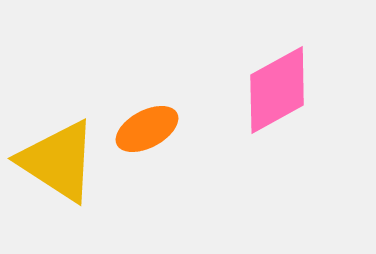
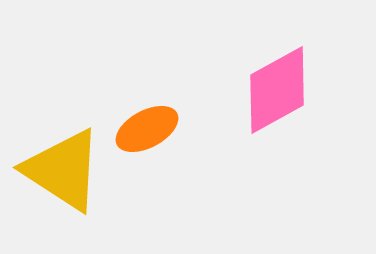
yellow triangle: moved 5 px right, 9 px down
